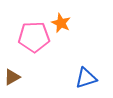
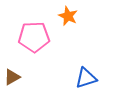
orange star: moved 7 px right, 7 px up
